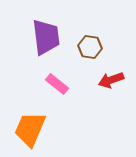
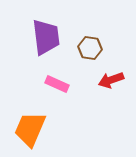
brown hexagon: moved 1 px down
pink rectangle: rotated 15 degrees counterclockwise
